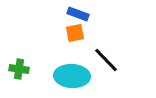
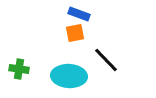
blue rectangle: moved 1 px right
cyan ellipse: moved 3 px left
